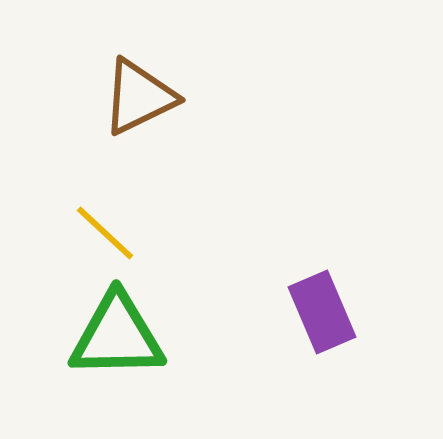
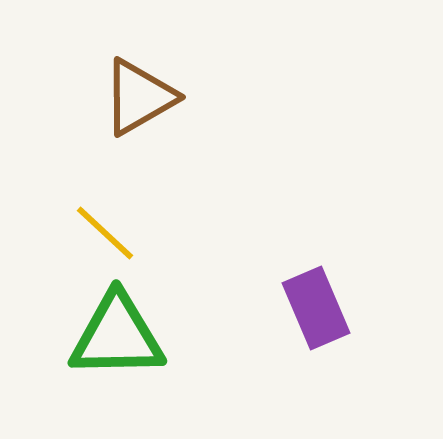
brown triangle: rotated 4 degrees counterclockwise
purple rectangle: moved 6 px left, 4 px up
